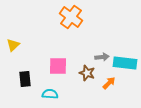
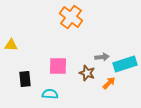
yellow triangle: moved 2 px left; rotated 48 degrees clockwise
cyan rectangle: moved 1 px down; rotated 25 degrees counterclockwise
